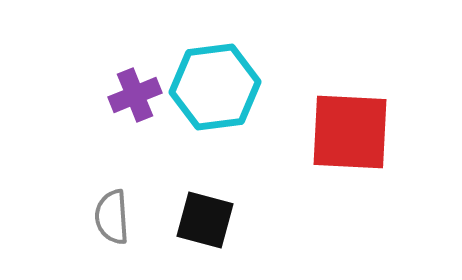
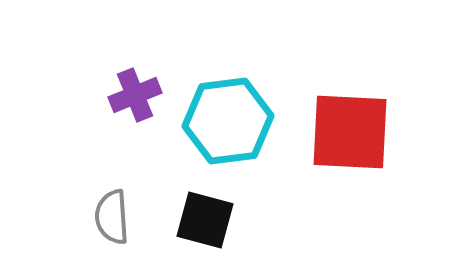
cyan hexagon: moved 13 px right, 34 px down
